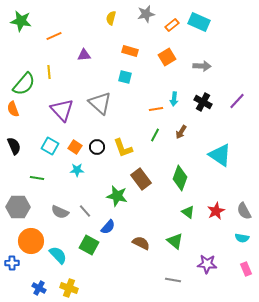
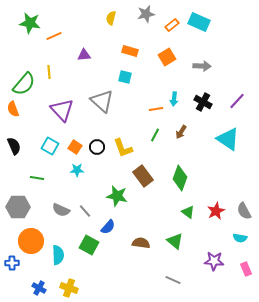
green star at (21, 21): moved 9 px right, 2 px down
gray triangle at (100, 103): moved 2 px right, 2 px up
cyan triangle at (220, 155): moved 8 px right, 16 px up
brown rectangle at (141, 179): moved 2 px right, 3 px up
gray semicircle at (60, 212): moved 1 px right, 2 px up
cyan semicircle at (242, 238): moved 2 px left
brown semicircle at (141, 243): rotated 18 degrees counterclockwise
cyan semicircle at (58, 255): rotated 42 degrees clockwise
purple star at (207, 264): moved 7 px right, 3 px up
gray line at (173, 280): rotated 14 degrees clockwise
